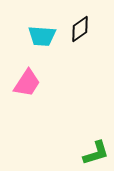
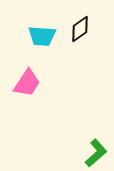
green L-shape: rotated 24 degrees counterclockwise
